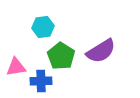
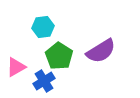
green pentagon: moved 2 px left
pink triangle: rotated 20 degrees counterclockwise
blue cross: moved 3 px right; rotated 30 degrees counterclockwise
